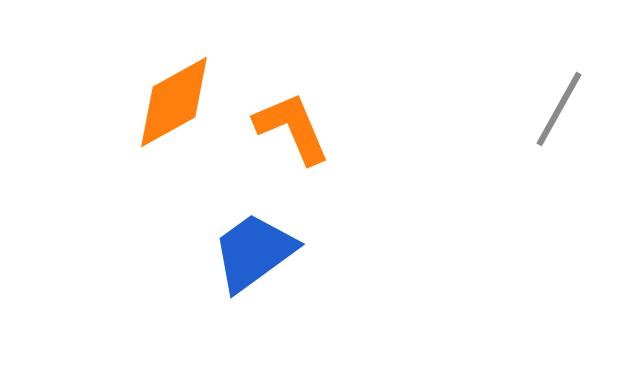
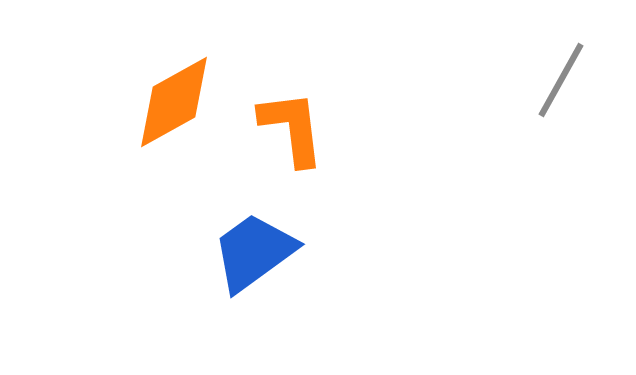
gray line: moved 2 px right, 29 px up
orange L-shape: rotated 16 degrees clockwise
